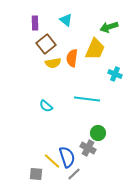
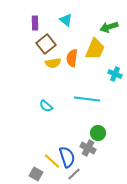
gray square: rotated 24 degrees clockwise
